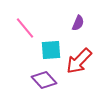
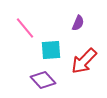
red arrow: moved 5 px right
purple diamond: moved 1 px left
